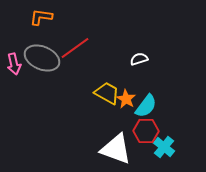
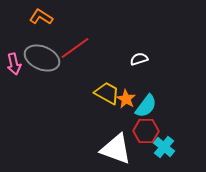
orange L-shape: rotated 25 degrees clockwise
